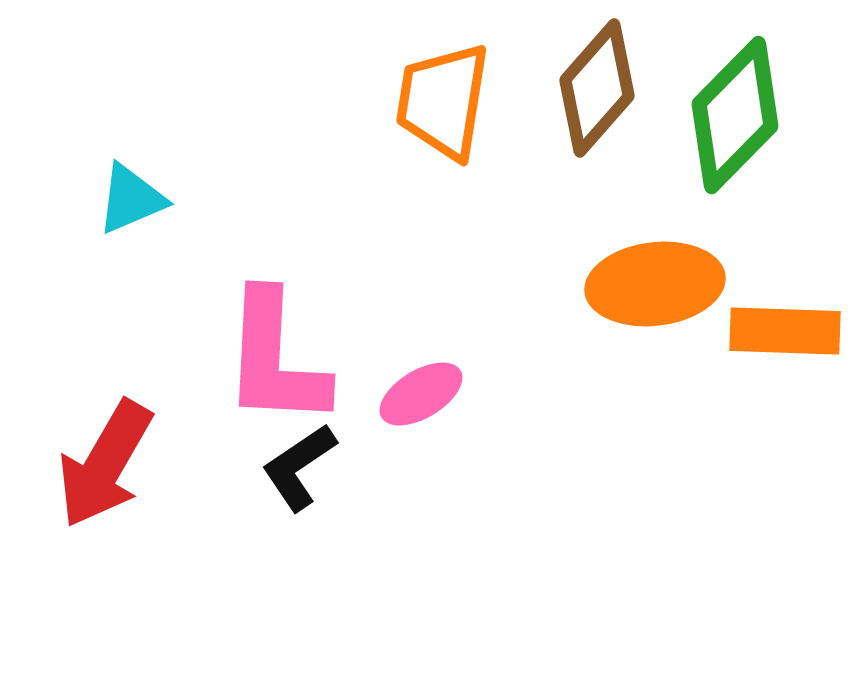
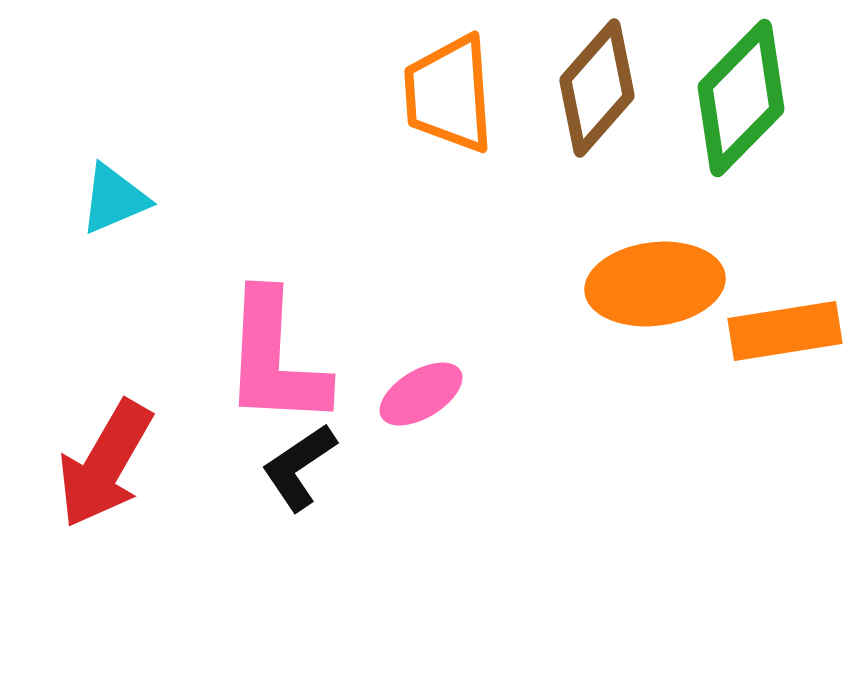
orange trapezoid: moved 6 px right, 7 px up; rotated 13 degrees counterclockwise
green diamond: moved 6 px right, 17 px up
cyan triangle: moved 17 px left
orange rectangle: rotated 11 degrees counterclockwise
